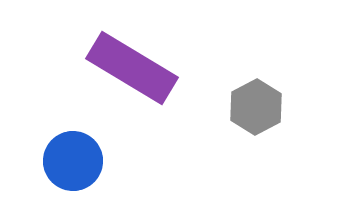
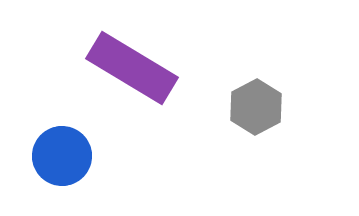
blue circle: moved 11 px left, 5 px up
